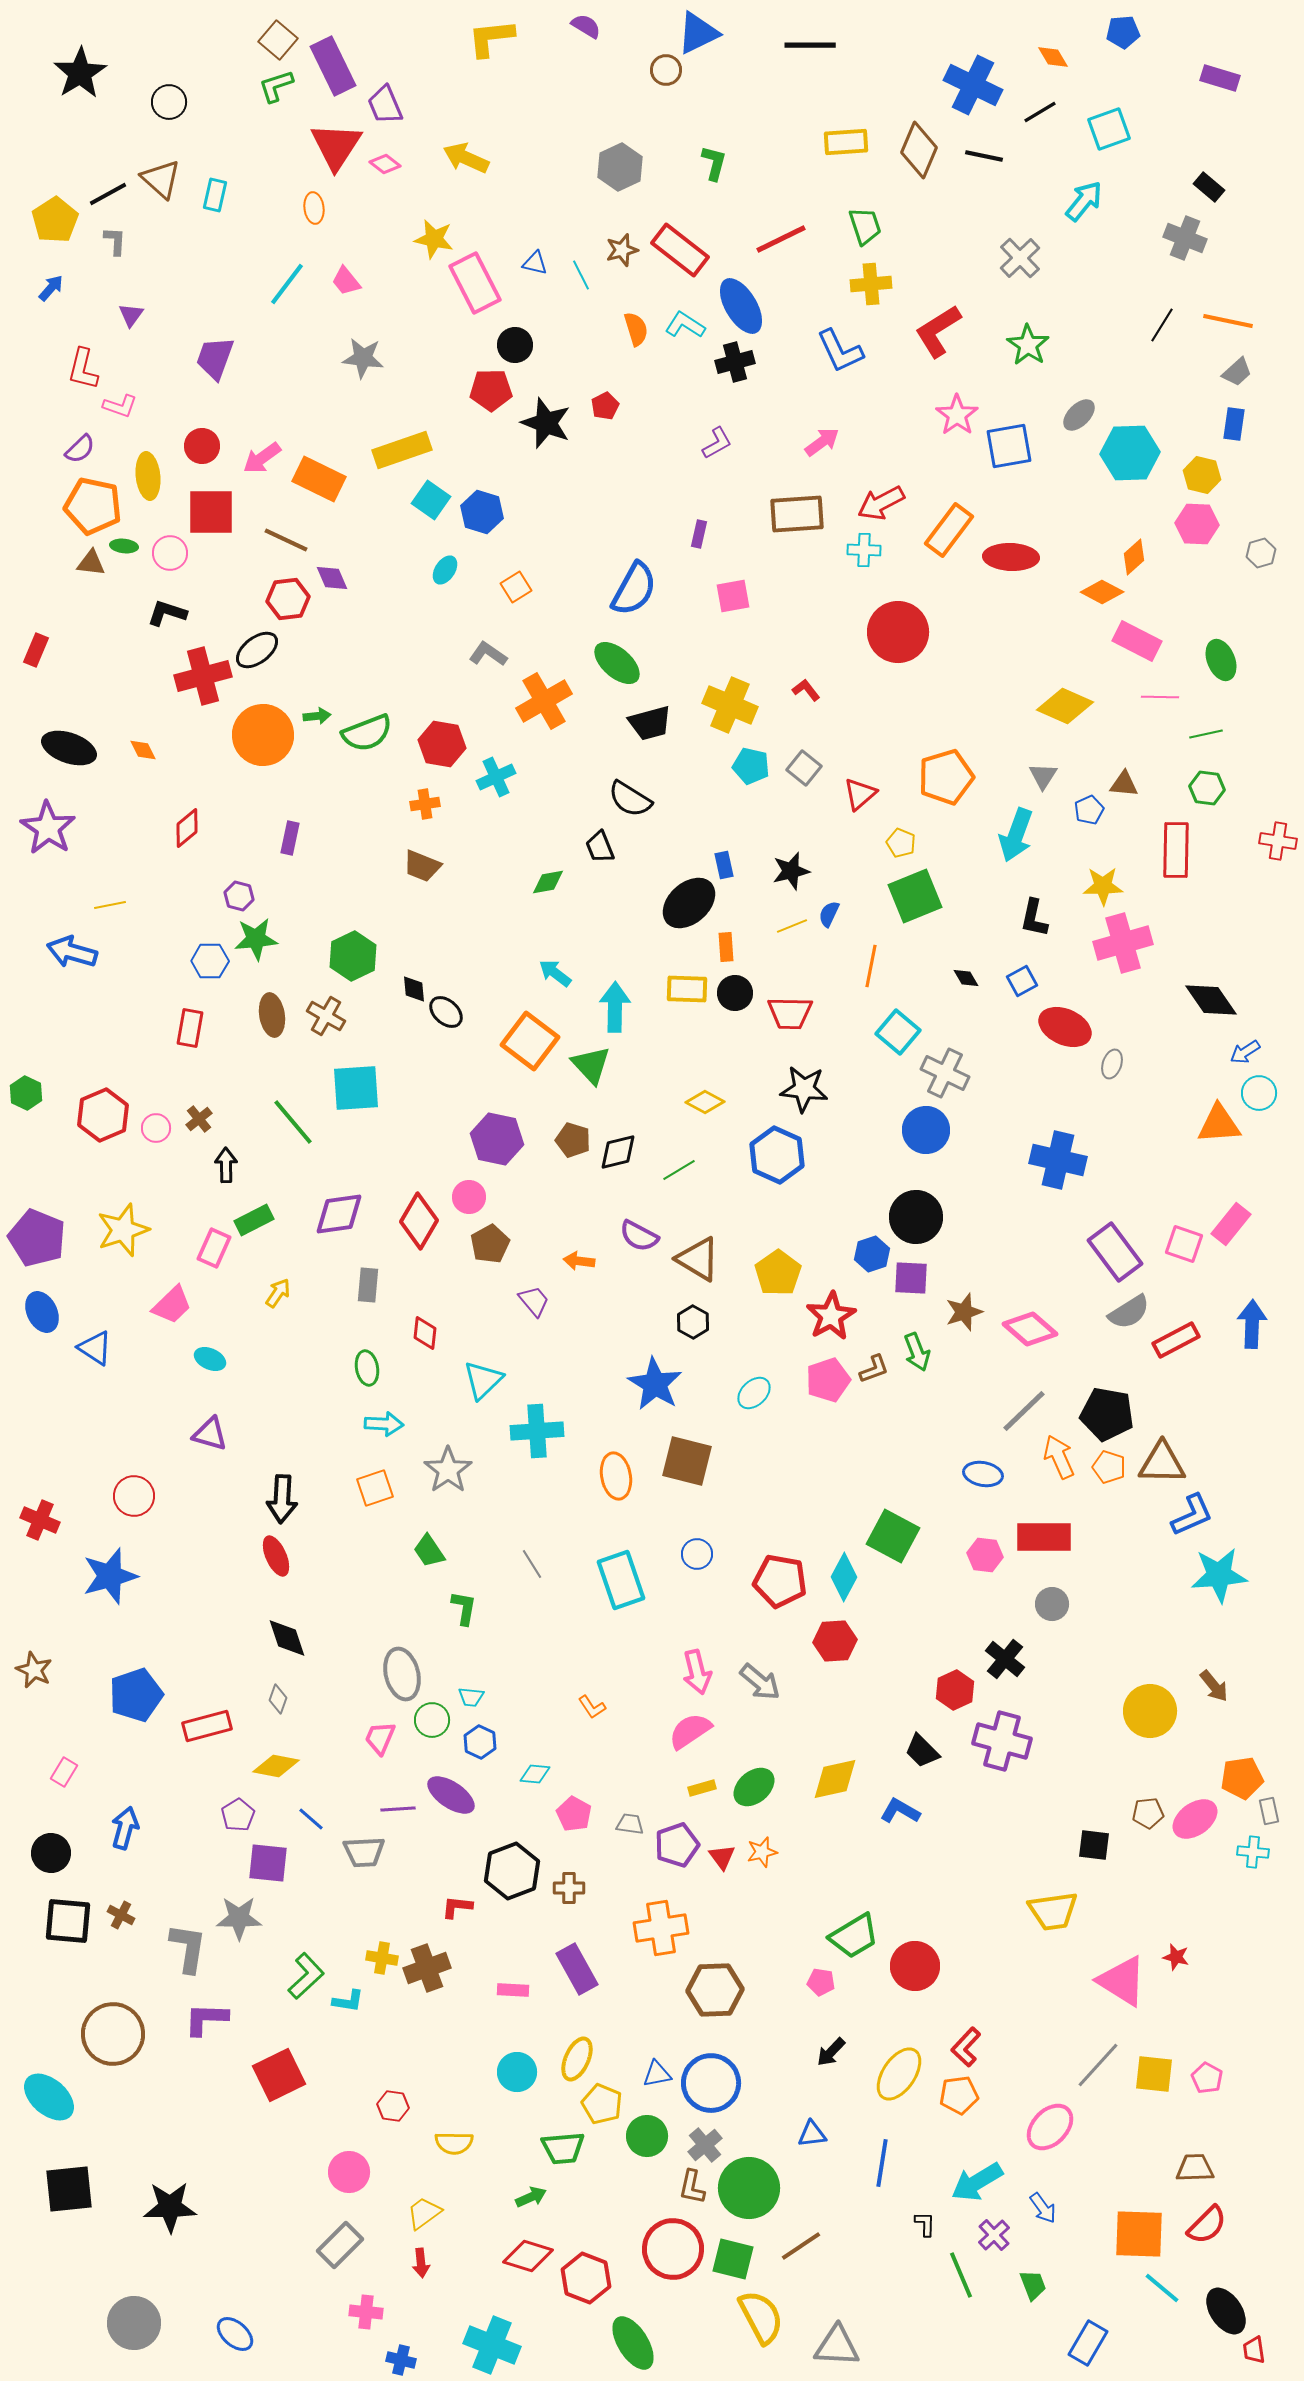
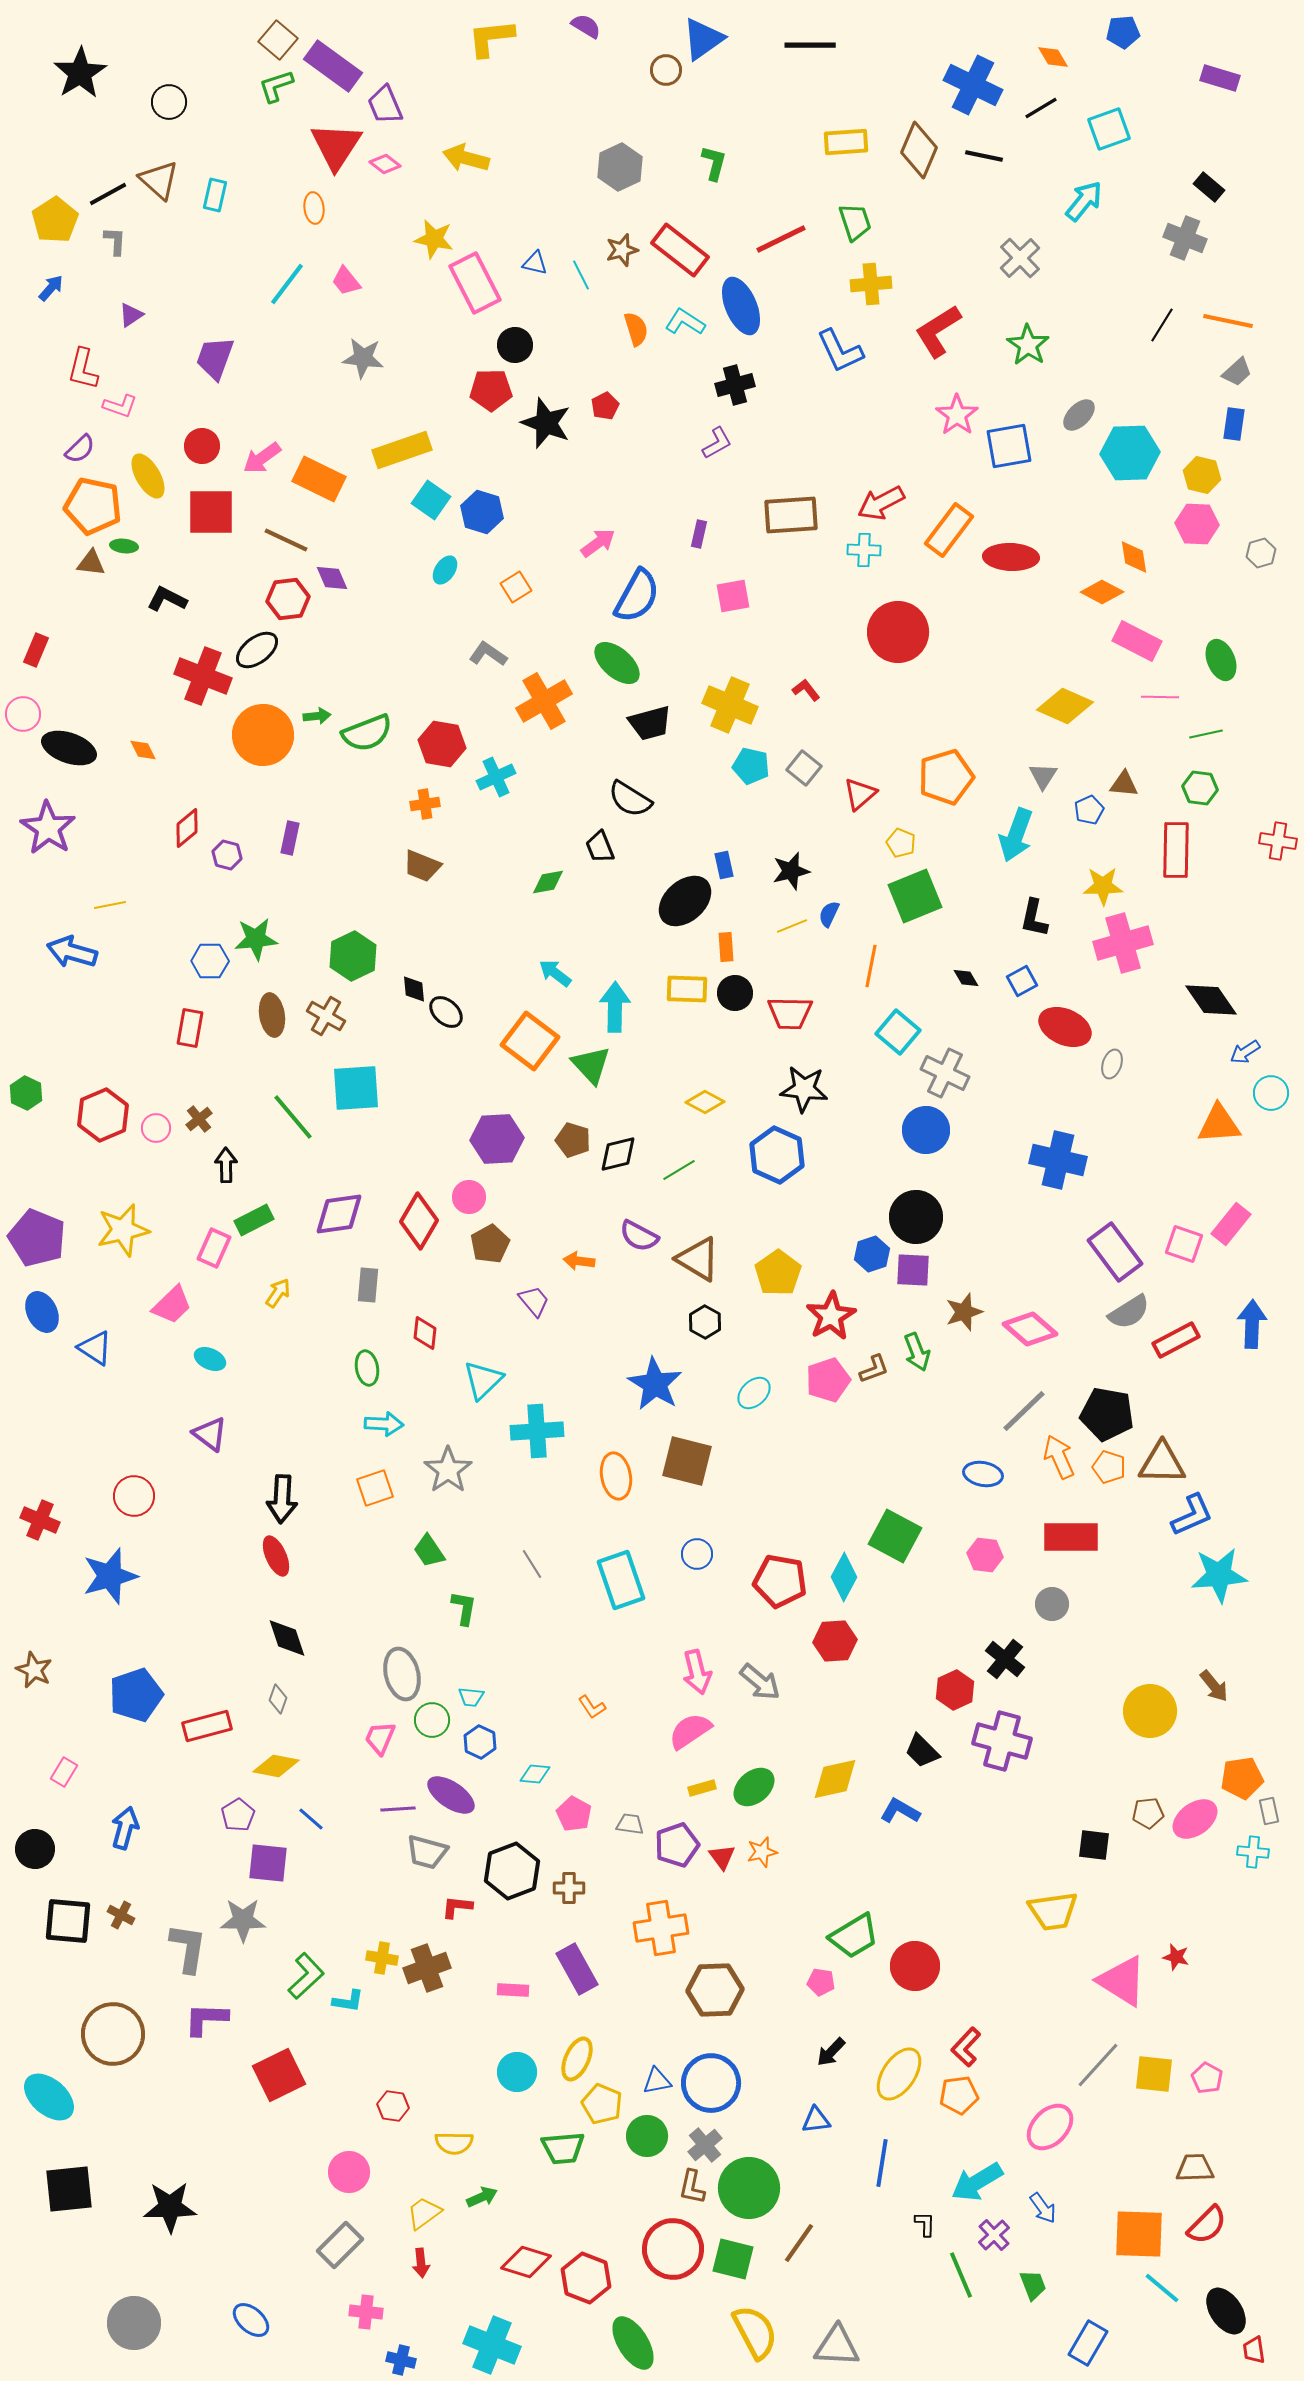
blue triangle at (698, 33): moved 5 px right, 6 px down; rotated 9 degrees counterclockwise
purple rectangle at (333, 66): rotated 28 degrees counterclockwise
black line at (1040, 112): moved 1 px right, 4 px up
yellow arrow at (466, 158): rotated 9 degrees counterclockwise
brown triangle at (161, 179): moved 2 px left, 1 px down
green trapezoid at (865, 226): moved 10 px left, 4 px up
blue ellipse at (741, 306): rotated 8 degrees clockwise
purple triangle at (131, 315): rotated 20 degrees clockwise
cyan L-shape at (685, 325): moved 3 px up
black cross at (735, 362): moved 23 px down
pink arrow at (822, 442): moved 224 px left, 101 px down
yellow ellipse at (148, 476): rotated 24 degrees counterclockwise
brown rectangle at (797, 514): moved 6 px left, 1 px down
pink circle at (170, 553): moved 147 px left, 161 px down
orange diamond at (1134, 557): rotated 57 degrees counterclockwise
blue semicircle at (634, 589): moved 3 px right, 7 px down
black L-shape at (167, 613): moved 14 px up; rotated 9 degrees clockwise
red cross at (203, 676): rotated 36 degrees clockwise
green hexagon at (1207, 788): moved 7 px left
purple hexagon at (239, 896): moved 12 px left, 41 px up
black ellipse at (689, 903): moved 4 px left, 2 px up
cyan circle at (1259, 1093): moved 12 px right
green line at (293, 1122): moved 5 px up
purple hexagon at (497, 1139): rotated 15 degrees counterclockwise
black diamond at (618, 1152): moved 2 px down
yellow star at (123, 1230): rotated 6 degrees clockwise
purple square at (911, 1278): moved 2 px right, 8 px up
black hexagon at (693, 1322): moved 12 px right
purple triangle at (210, 1434): rotated 21 degrees clockwise
green square at (893, 1536): moved 2 px right
red rectangle at (1044, 1537): moved 27 px right
gray trapezoid at (364, 1852): moved 63 px right; rotated 18 degrees clockwise
black circle at (51, 1853): moved 16 px left, 4 px up
gray star at (239, 1918): moved 4 px right, 2 px down
blue triangle at (657, 2074): moved 7 px down
blue triangle at (812, 2134): moved 4 px right, 14 px up
green arrow at (531, 2197): moved 49 px left
brown line at (801, 2246): moved 2 px left, 3 px up; rotated 21 degrees counterclockwise
red diamond at (528, 2256): moved 2 px left, 6 px down
yellow semicircle at (761, 2317): moved 6 px left, 15 px down
blue ellipse at (235, 2334): moved 16 px right, 14 px up
